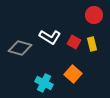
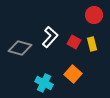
white L-shape: rotated 80 degrees counterclockwise
